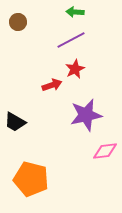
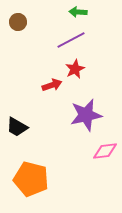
green arrow: moved 3 px right
black trapezoid: moved 2 px right, 5 px down
